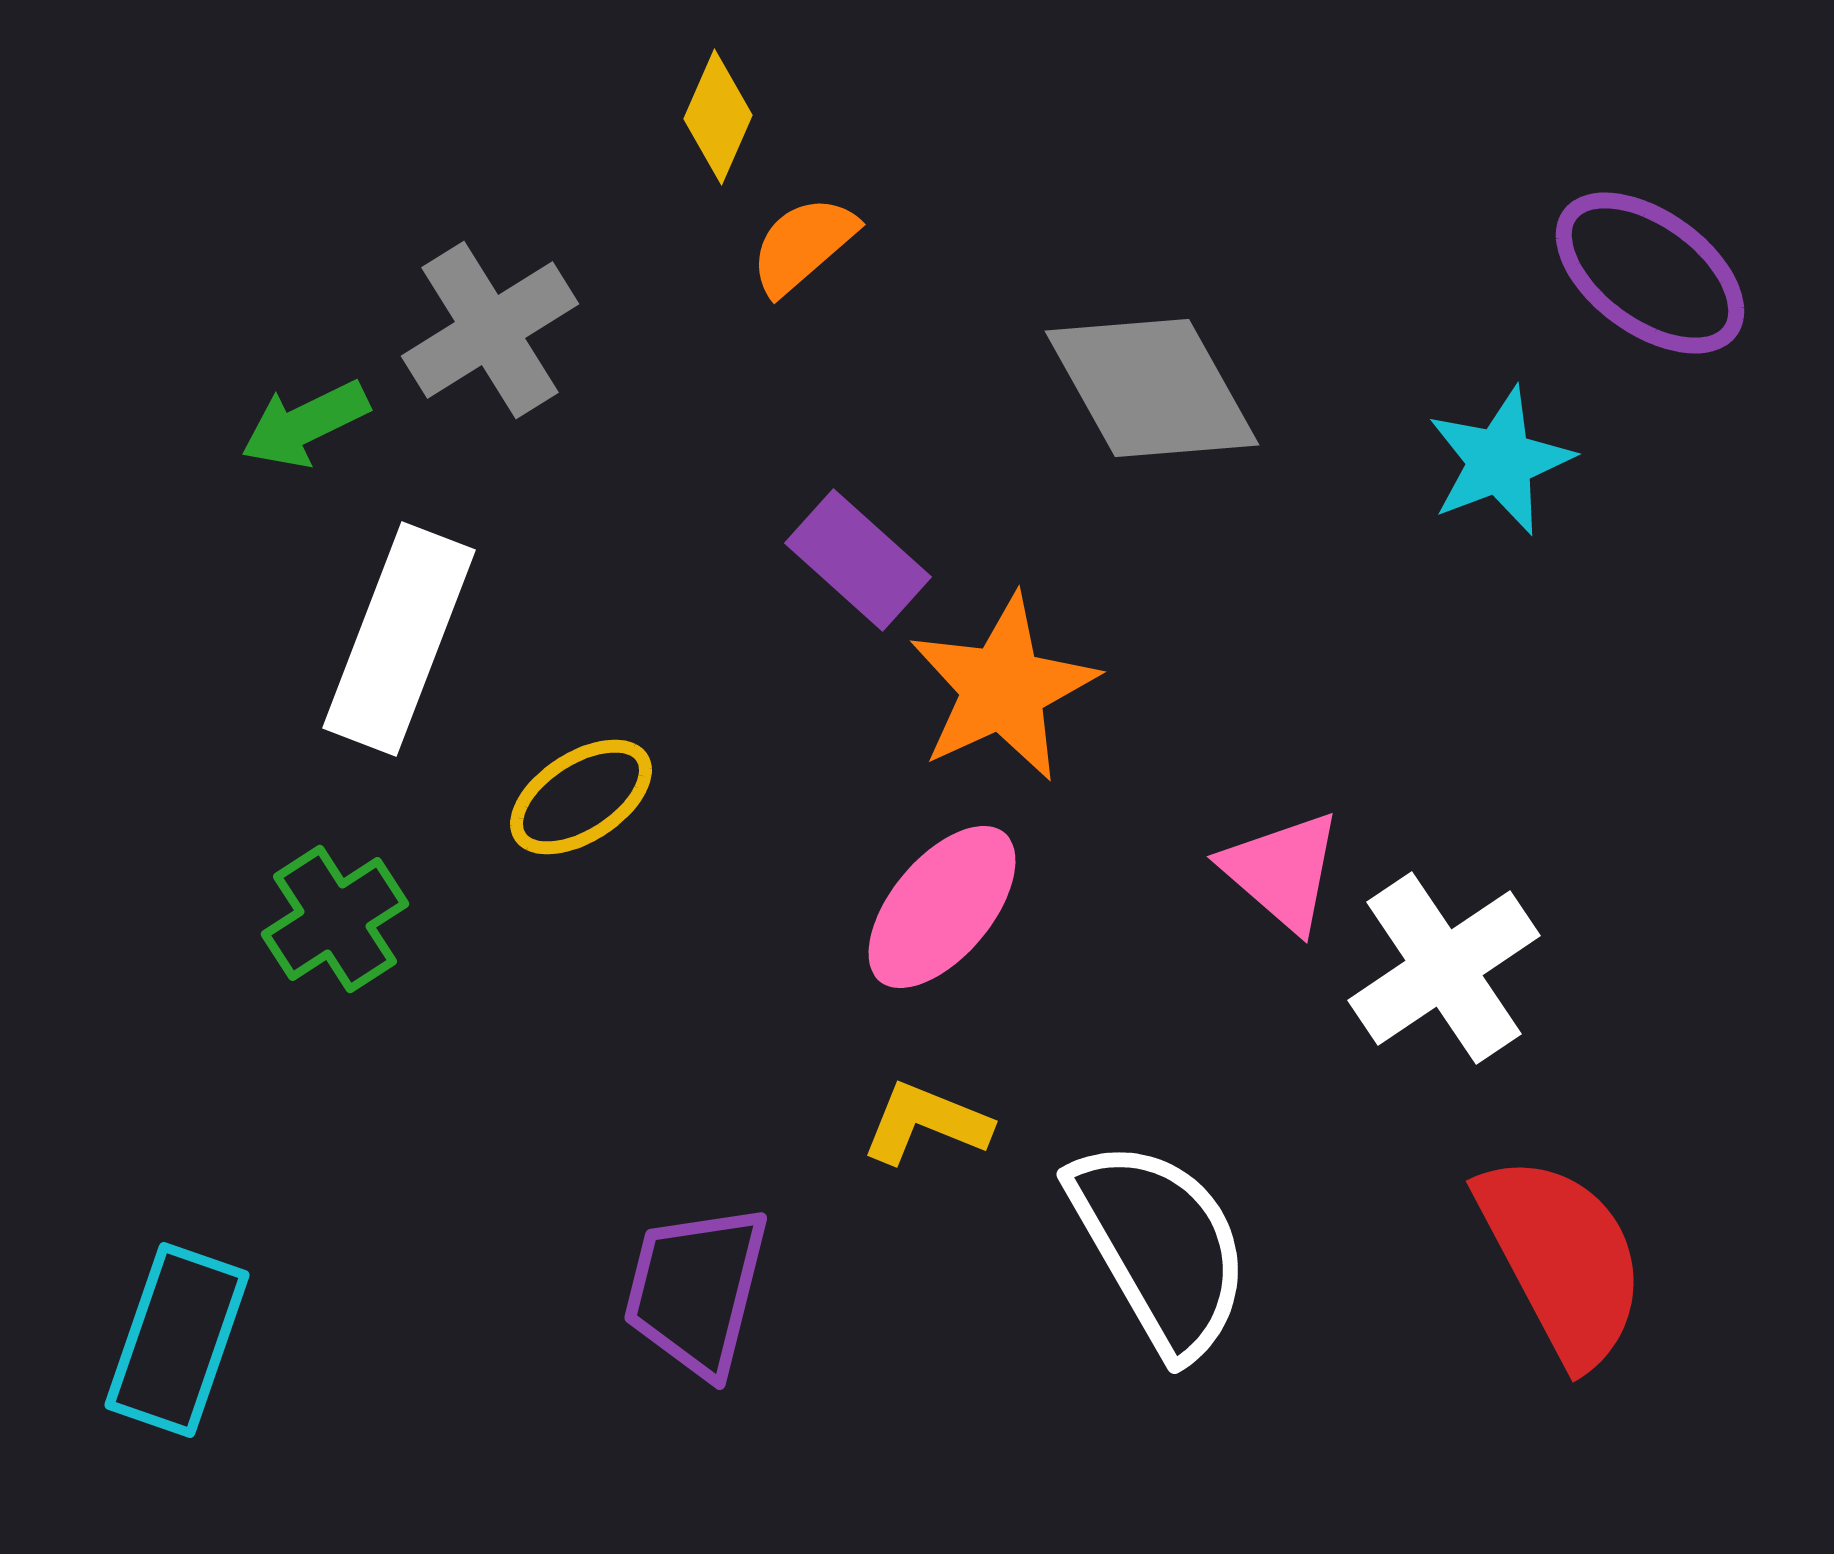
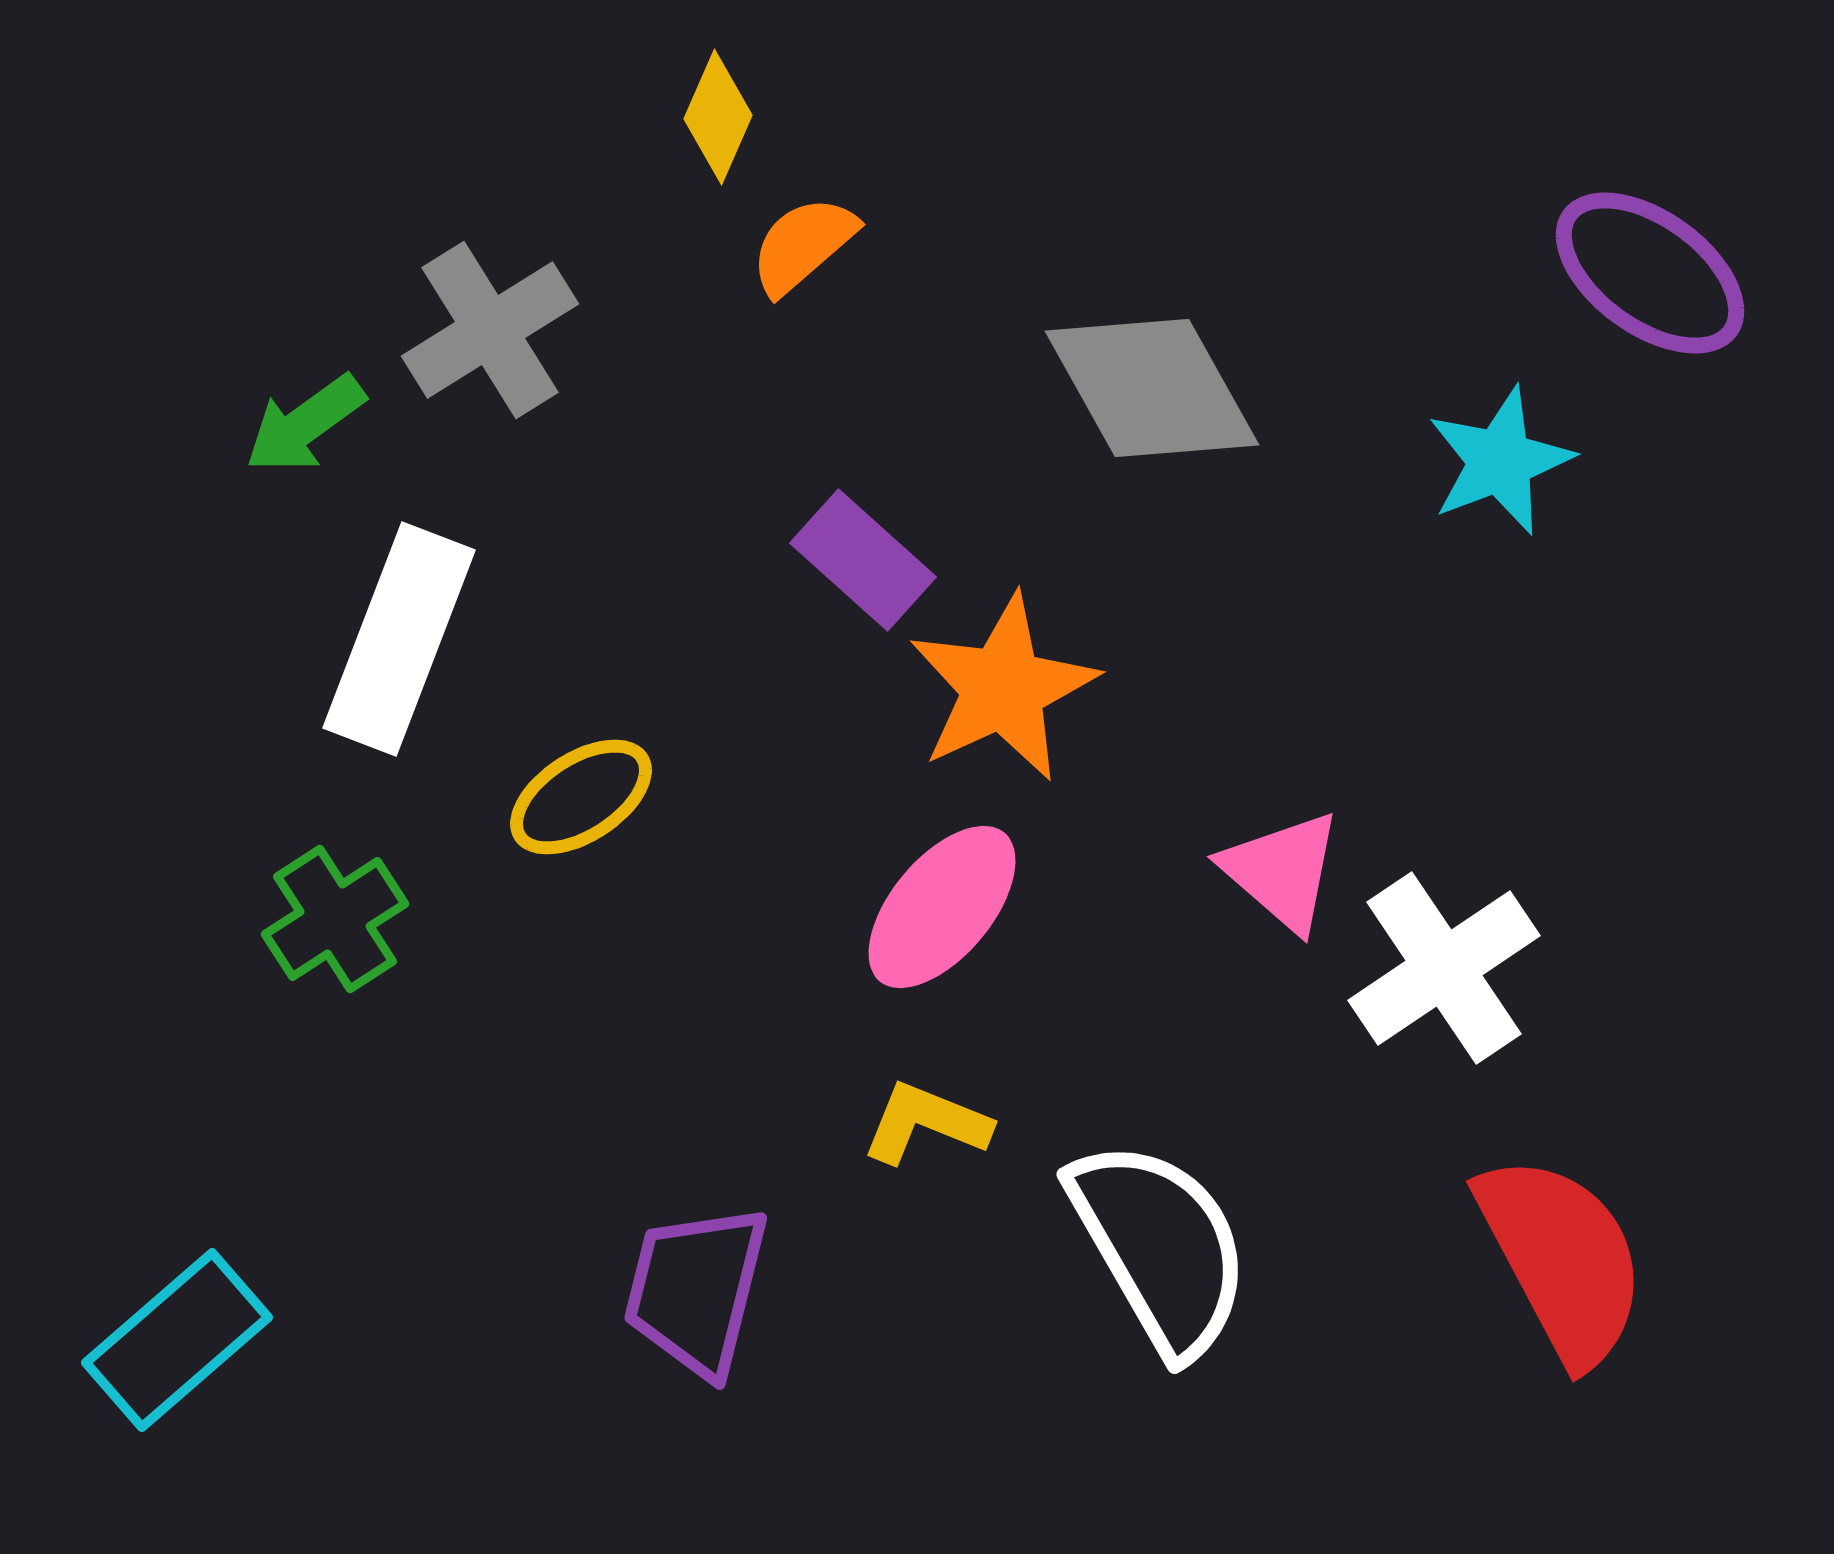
green arrow: rotated 10 degrees counterclockwise
purple rectangle: moved 5 px right
cyan rectangle: rotated 30 degrees clockwise
